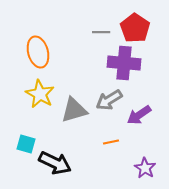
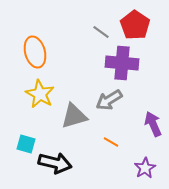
red pentagon: moved 3 px up
gray line: rotated 36 degrees clockwise
orange ellipse: moved 3 px left
purple cross: moved 2 px left
gray triangle: moved 6 px down
purple arrow: moved 14 px right, 9 px down; rotated 100 degrees clockwise
orange line: rotated 42 degrees clockwise
black arrow: rotated 12 degrees counterclockwise
purple star: rotated 10 degrees clockwise
